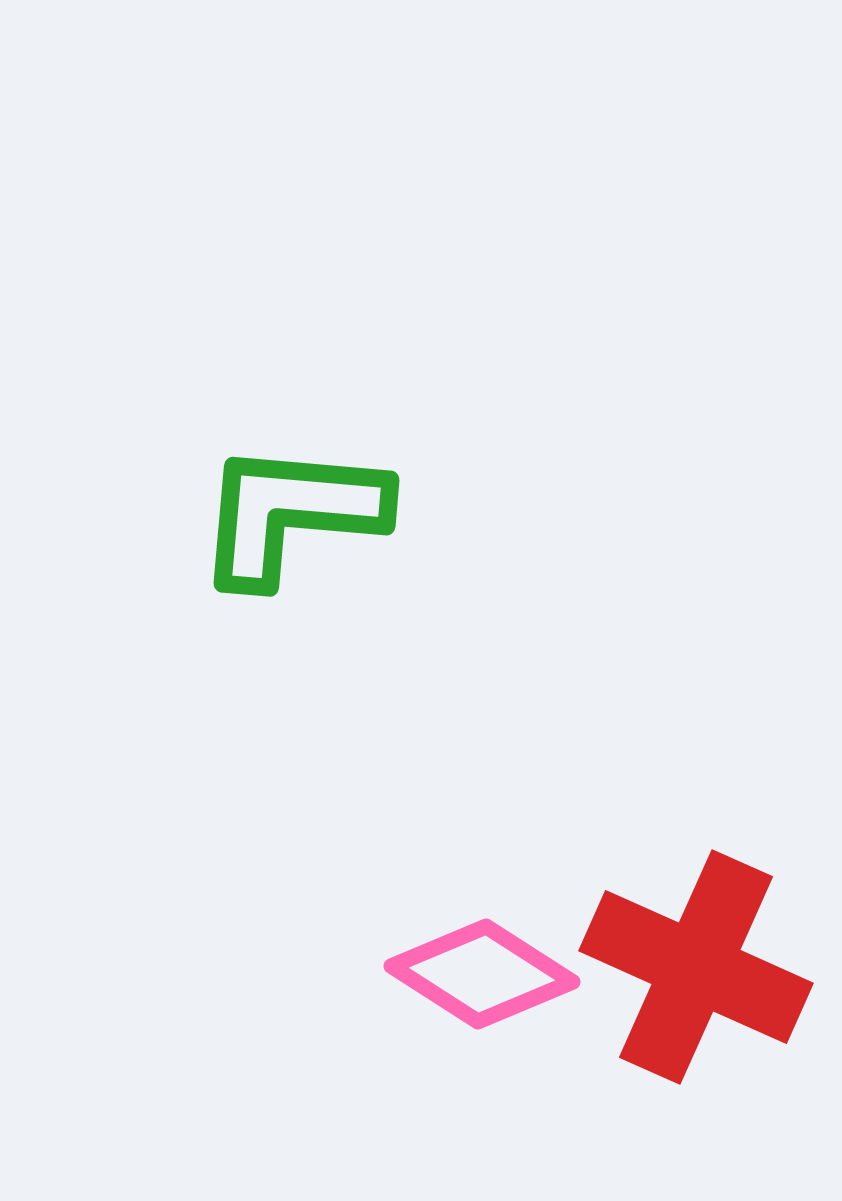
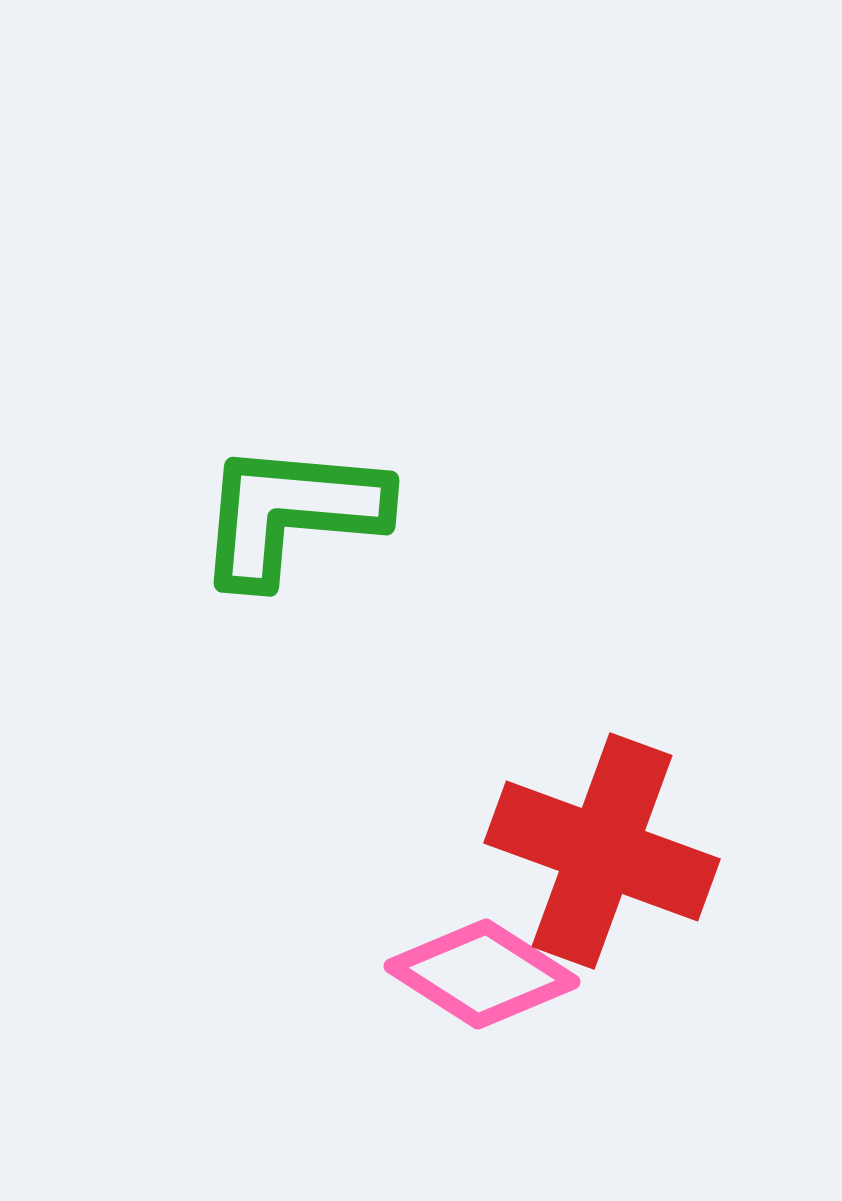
red cross: moved 94 px left, 116 px up; rotated 4 degrees counterclockwise
